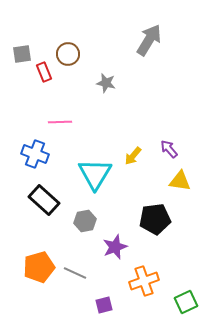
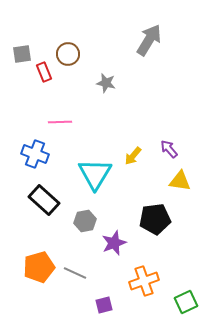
purple star: moved 1 px left, 4 px up
